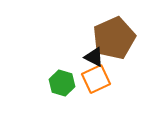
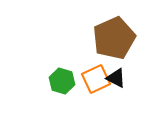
black triangle: moved 22 px right, 21 px down
green hexagon: moved 2 px up
